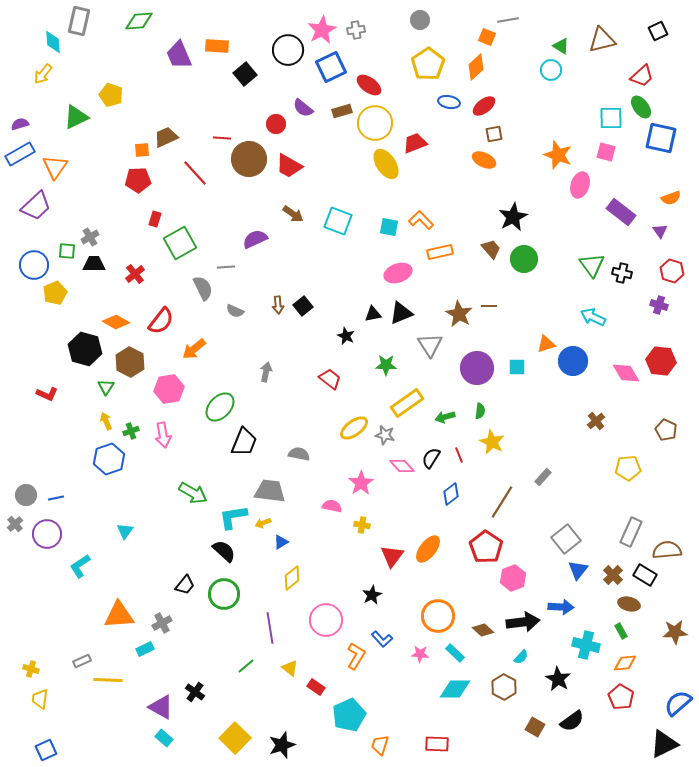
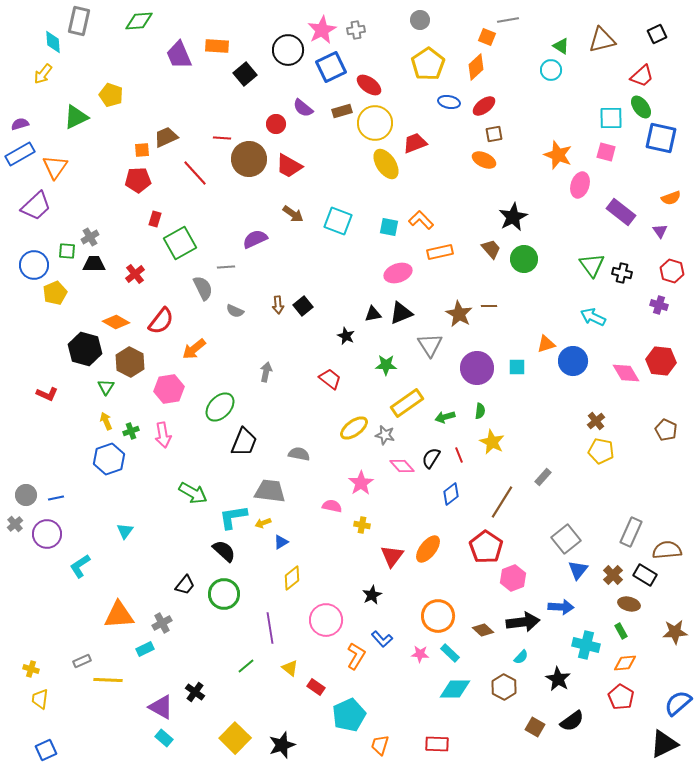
black square at (658, 31): moved 1 px left, 3 px down
yellow pentagon at (628, 468): moved 27 px left, 17 px up; rotated 15 degrees clockwise
cyan rectangle at (455, 653): moved 5 px left
